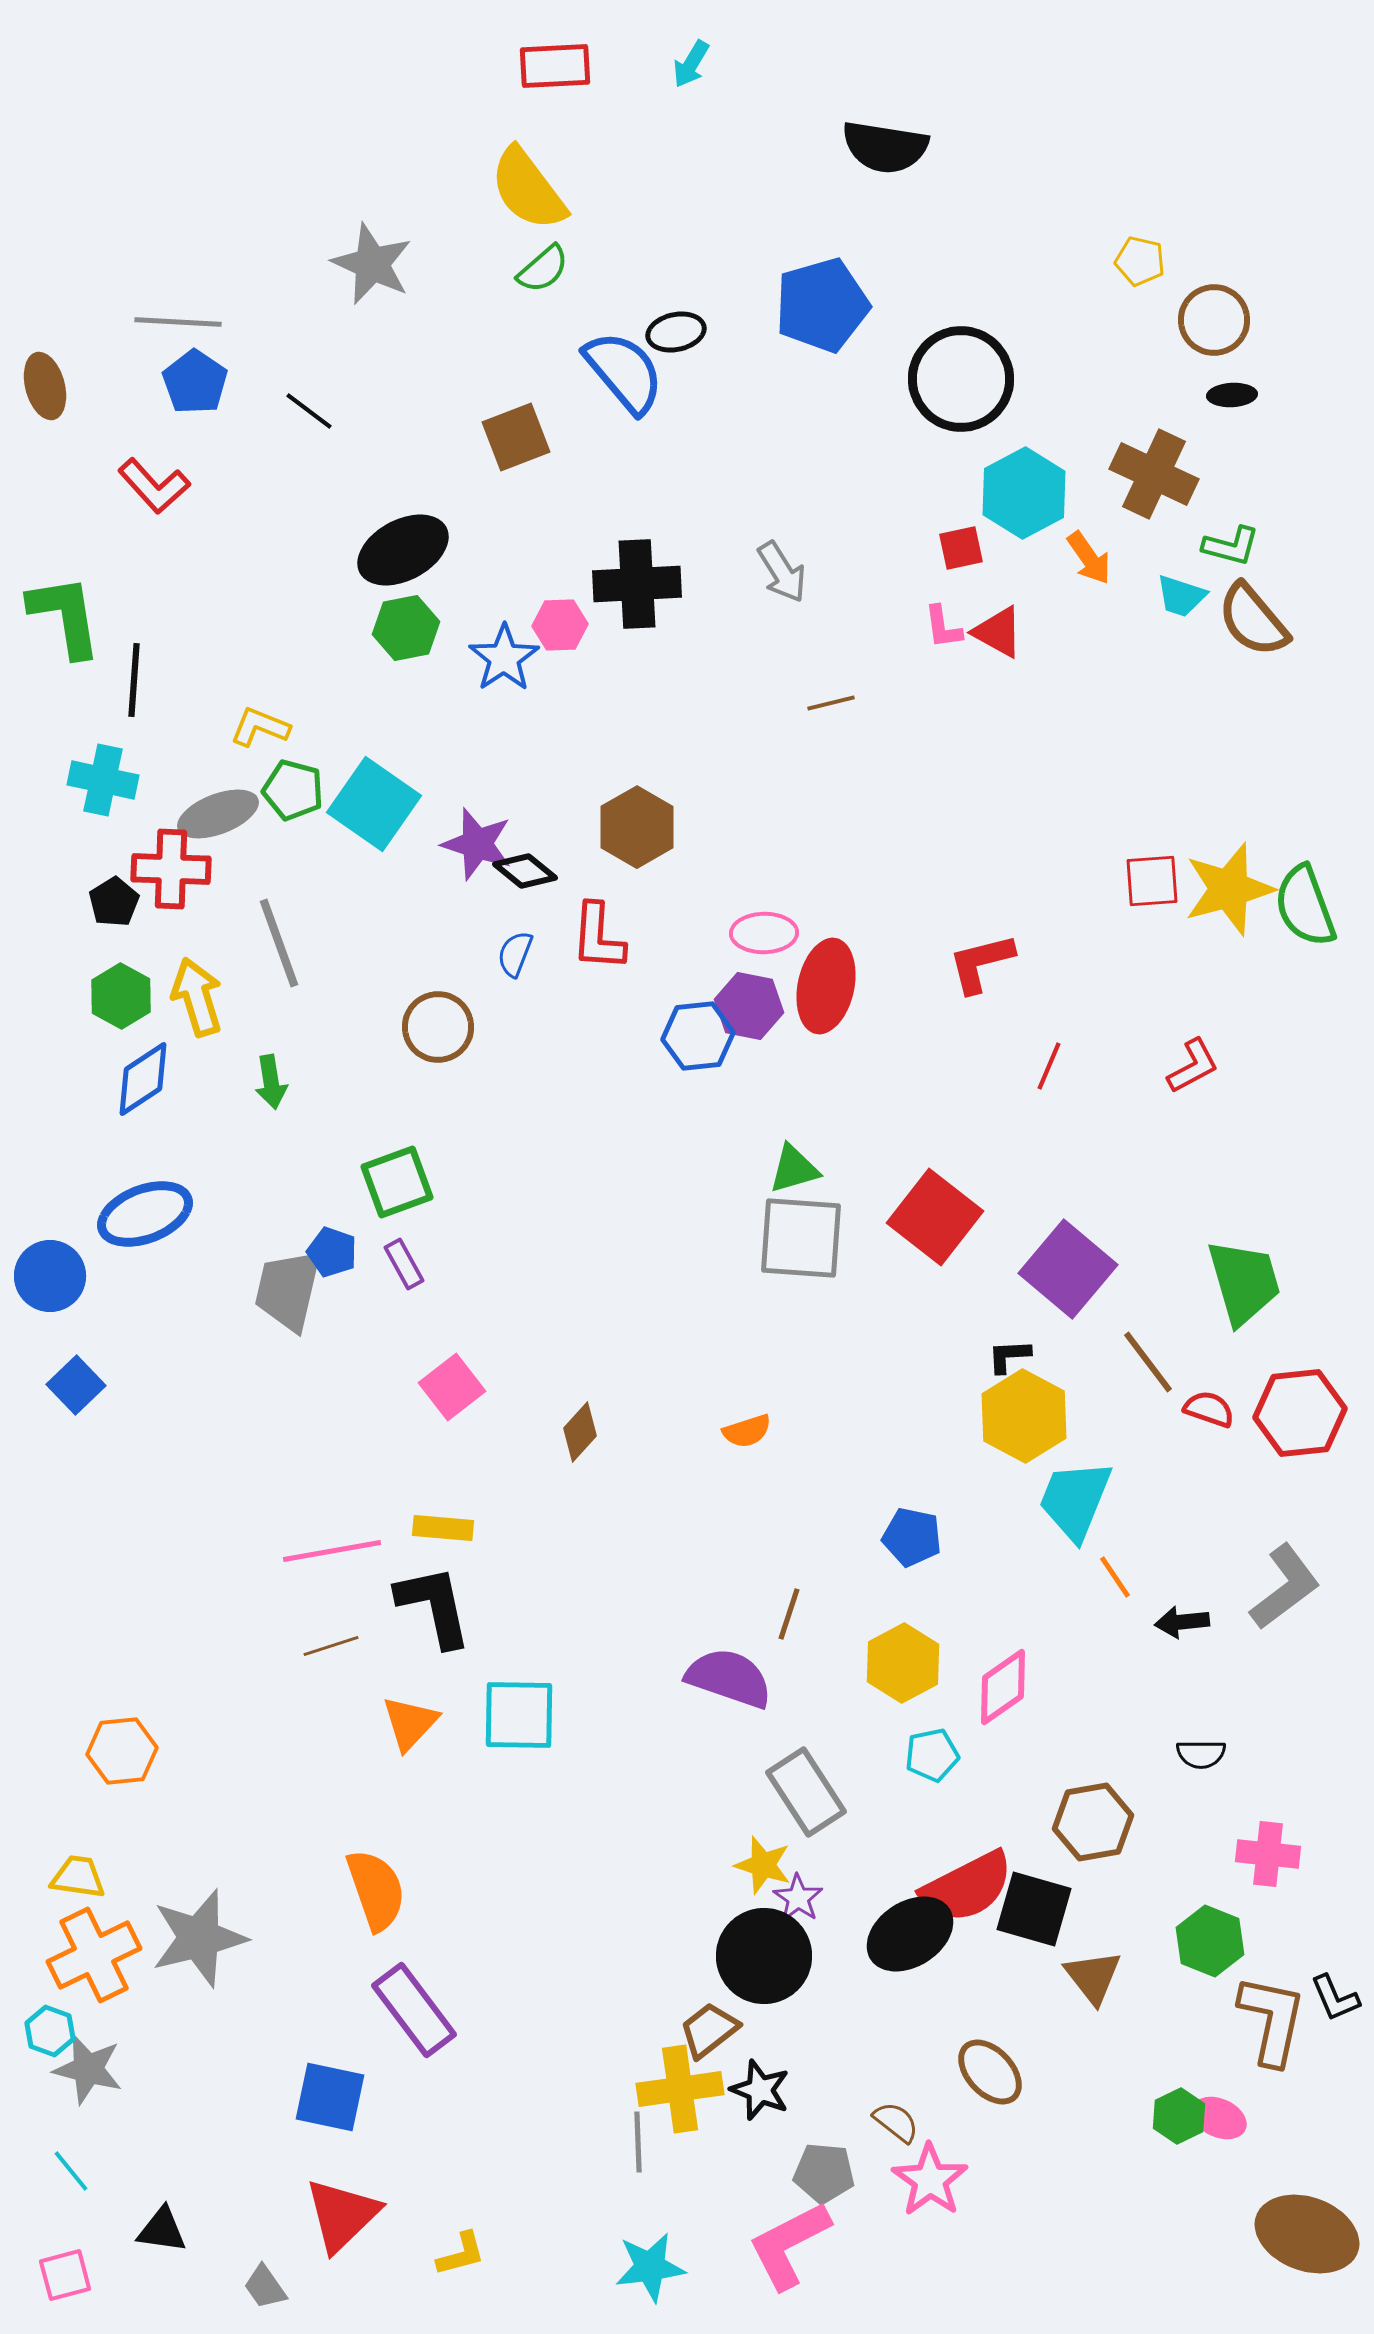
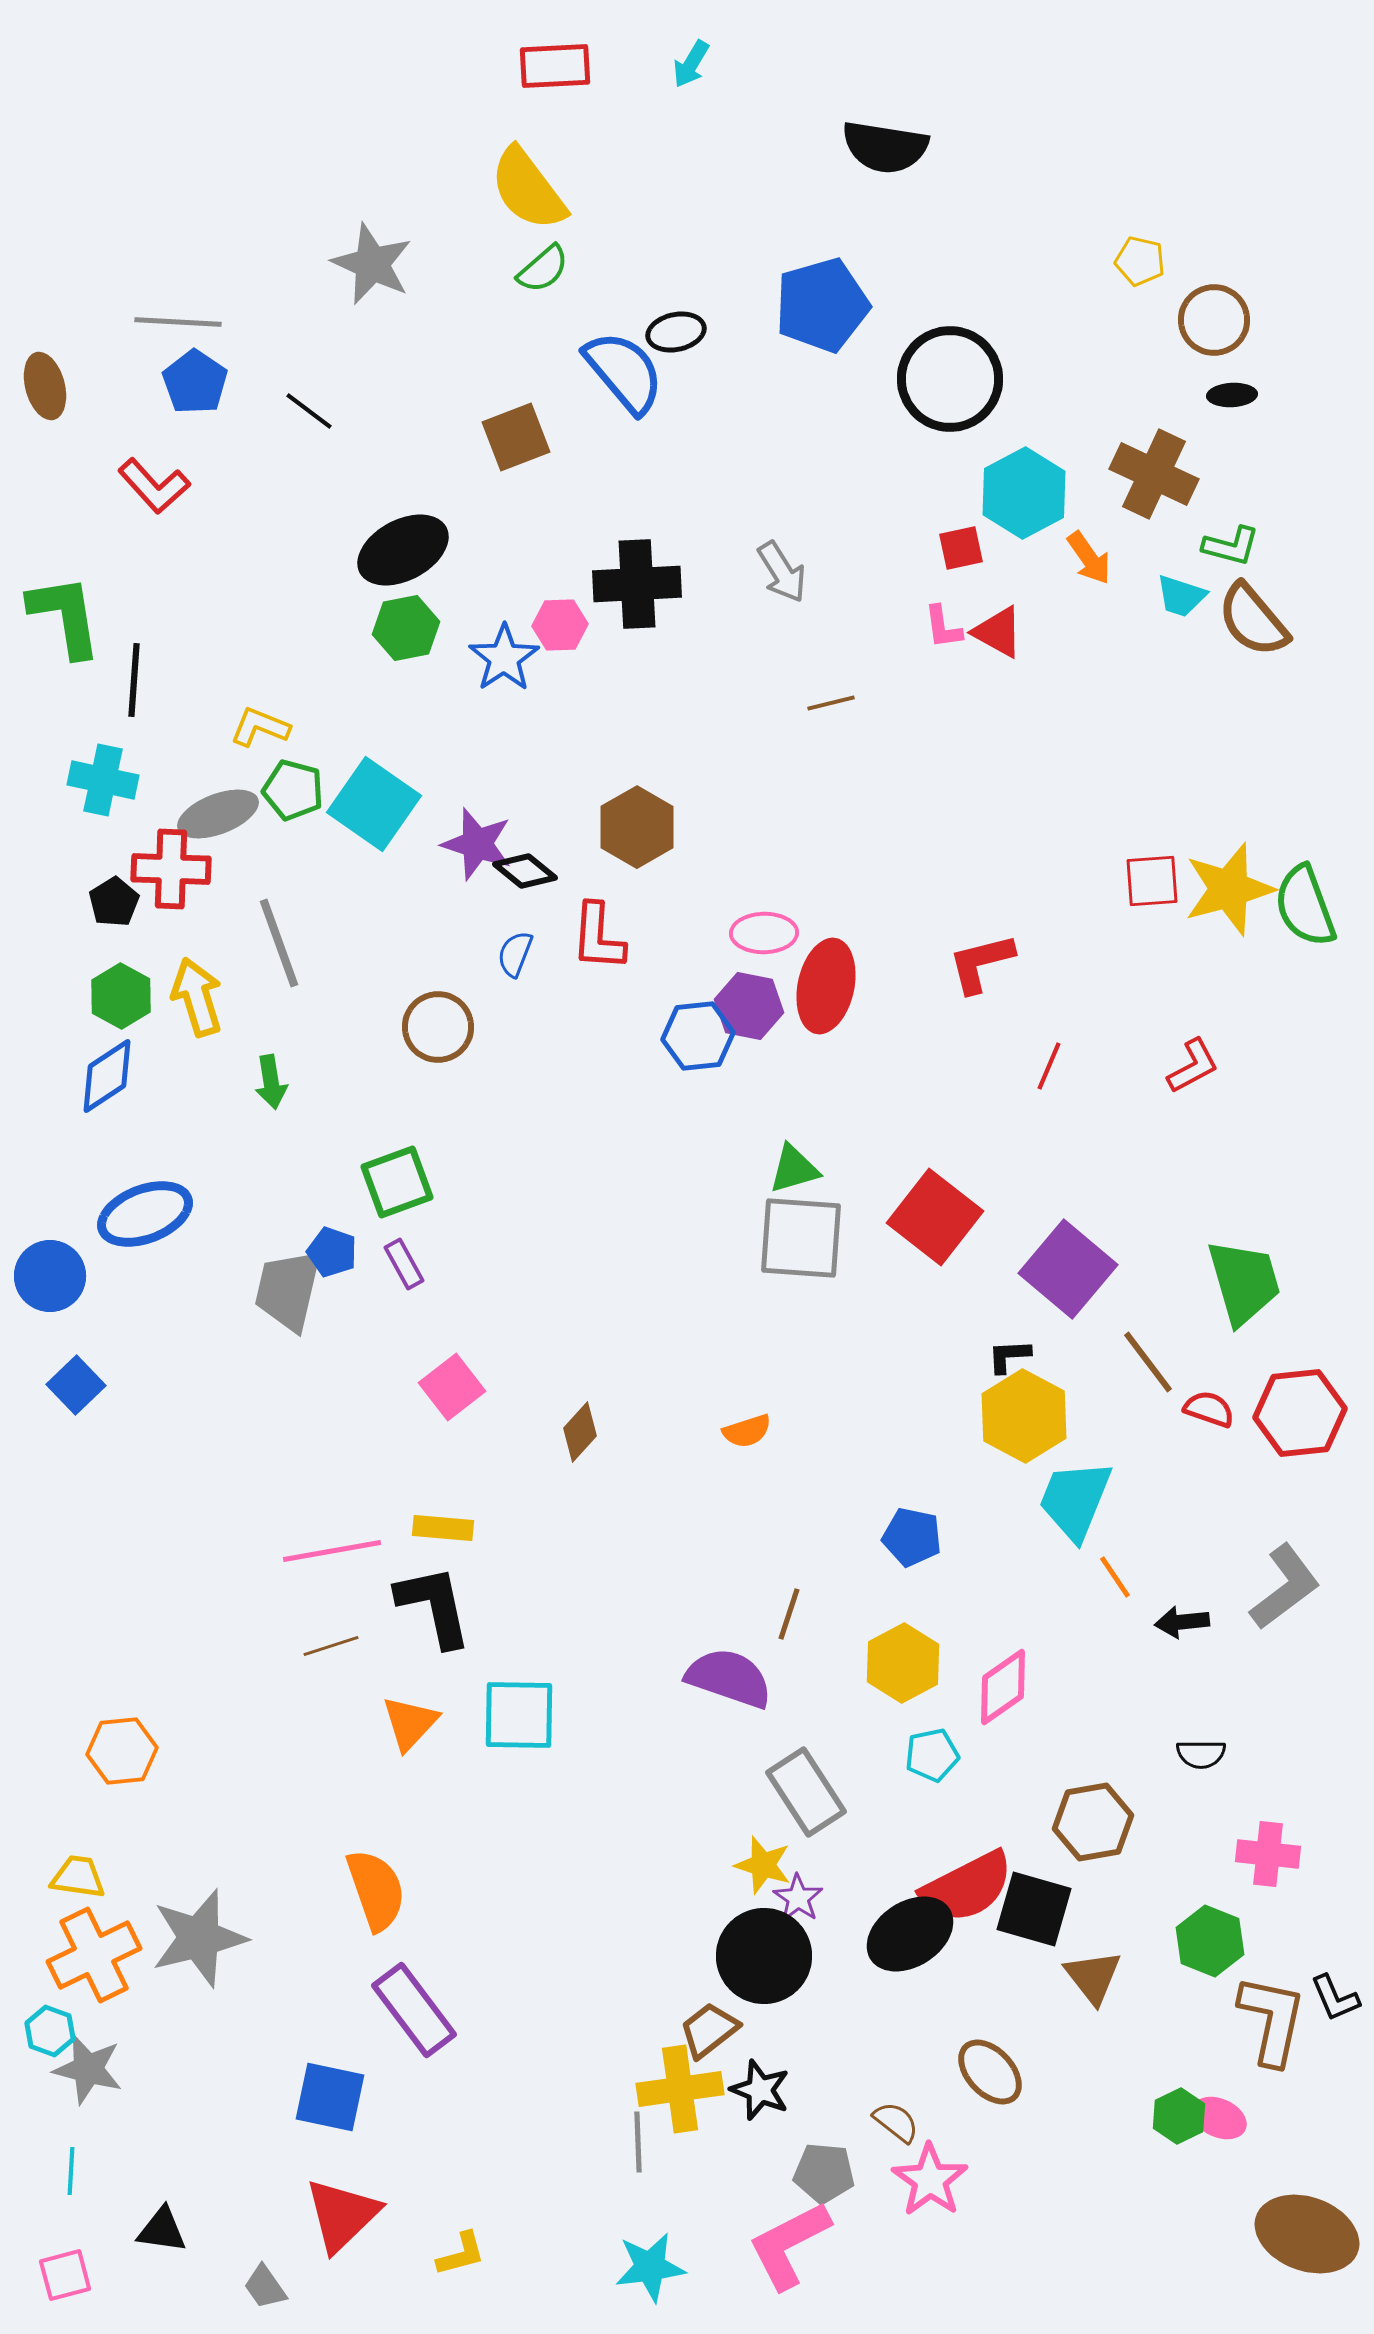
black circle at (961, 379): moved 11 px left
blue diamond at (143, 1079): moved 36 px left, 3 px up
cyan line at (71, 2171): rotated 42 degrees clockwise
